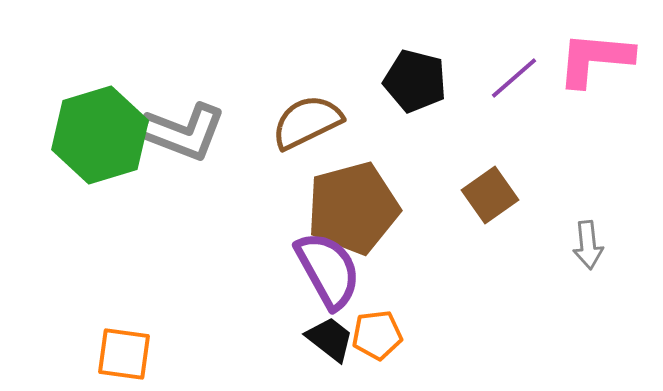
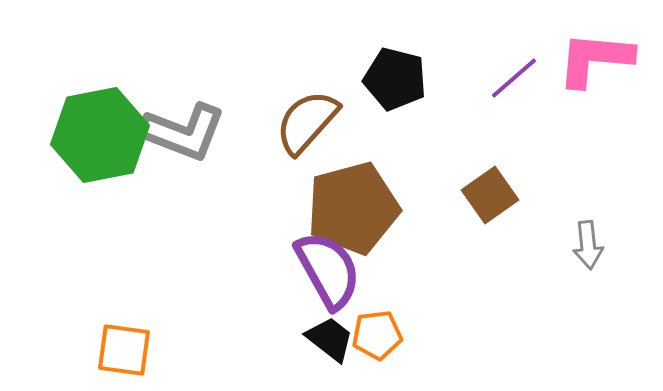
black pentagon: moved 20 px left, 2 px up
brown semicircle: rotated 22 degrees counterclockwise
green hexagon: rotated 6 degrees clockwise
orange square: moved 4 px up
